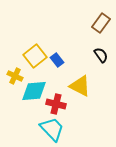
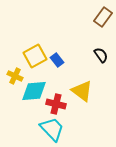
brown rectangle: moved 2 px right, 6 px up
yellow square: rotated 10 degrees clockwise
yellow triangle: moved 2 px right, 5 px down; rotated 10 degrees clockwise
